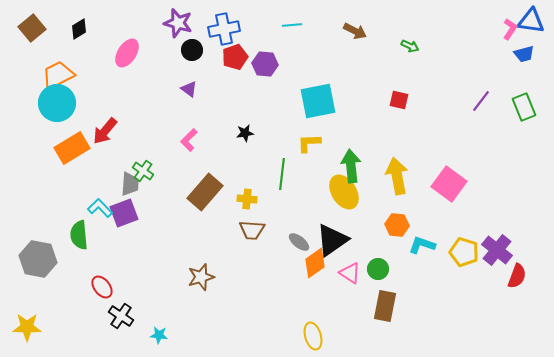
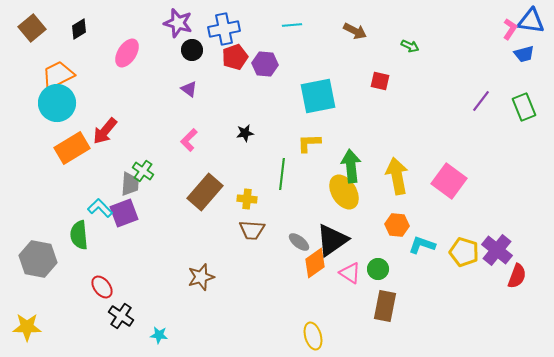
red square at (399, 100): moved 19 px left, 19 px up
cyan square at (318, 101): moved 5 px up
pink square at (449, 184): moved 3 px up
